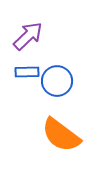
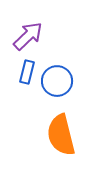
blue rectangle: rotated 75 degrees counterclockwise
orange semicircle: rotated 39 degrees clockwise
